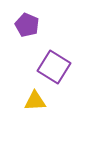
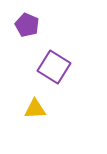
yellow triangle: moved 8 px down
